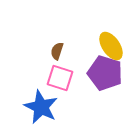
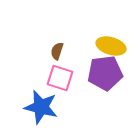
yellow ellipse: rotated 40 degrees counterclockwise
purple pentagon: rotated 24 degrees counterclockwise
blue star: rotated 12 degrees counterclockwise
